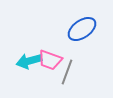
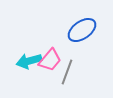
blue ellipse: moved 1 px down
pink trapezoid: rotated 70 degrees counterclockwise
